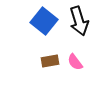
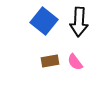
black arrow: moved 1 px down; rotated 20 degrees clockwise
